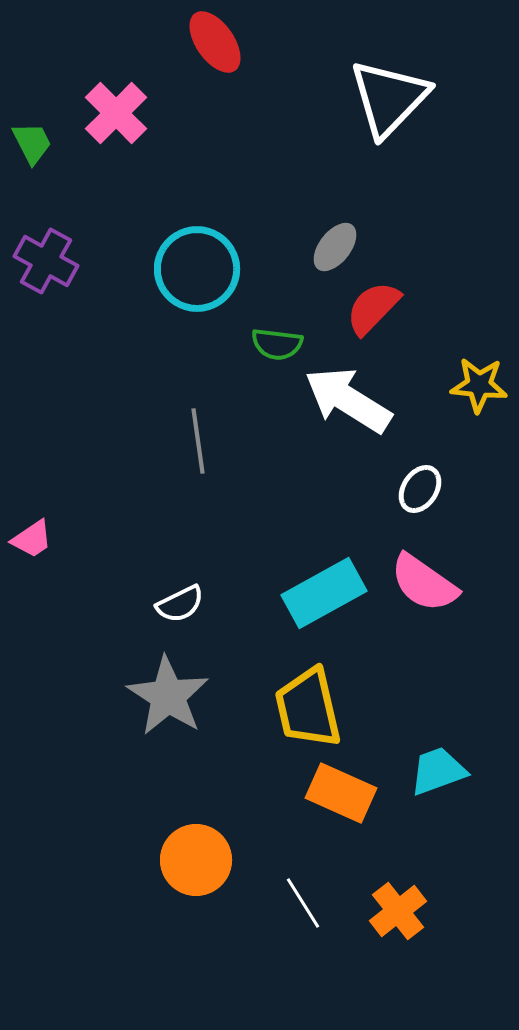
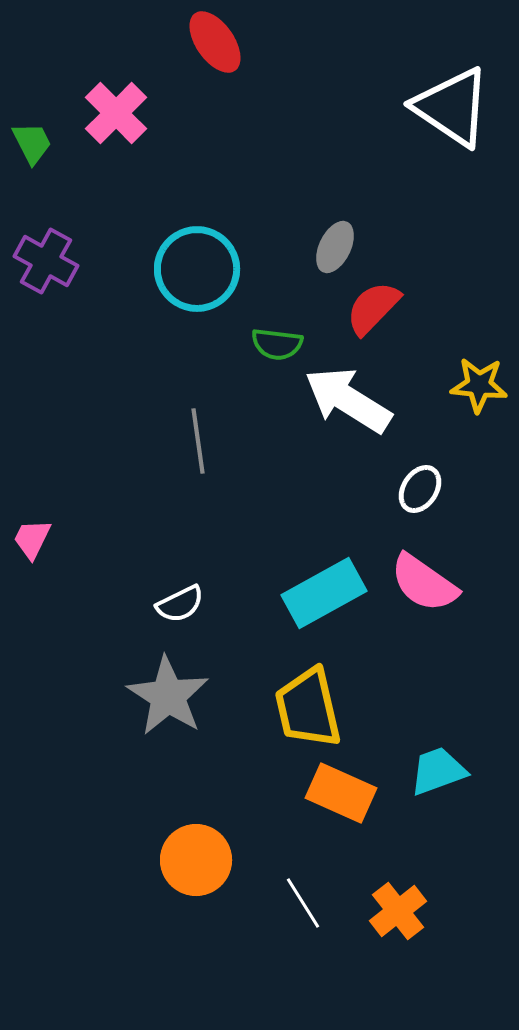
white triangle: moved 63 px right, 9 px down; rotated 40 degrees counterclockwise
gray ellipse: rotated 12 degrees counterclockwise
pink trapezoid: rotated 150 degrees clockwise
